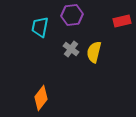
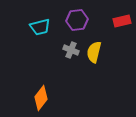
purple hexagon: moved 5 px right, 5 px down
cyan trapezoid: rotated 115 degrees counterclockwise
gray cross: moved 1 px down; rotated 14 degrees counterclockwise
